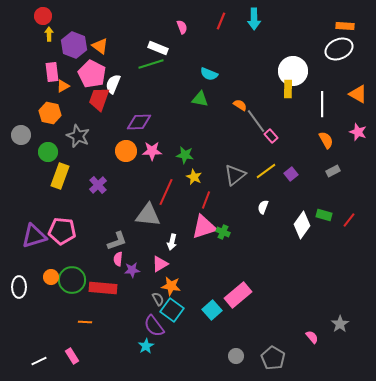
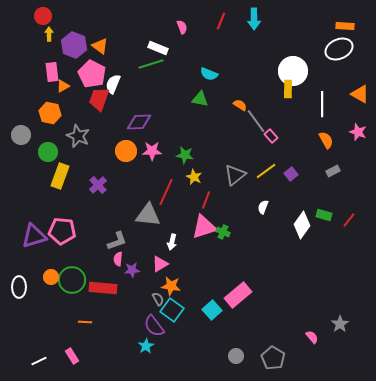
orange triangle at (358, 94): moved 2 px right
